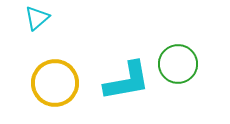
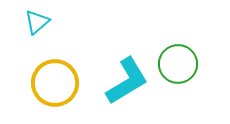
cyan triangle: moved 4 px down
cyan L-shape: rotated 21 degrees counterclockwise
